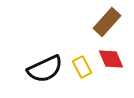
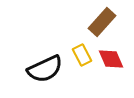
brown rectangle: moved 5 px left
yellow rectangle: moved 12 px up
